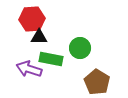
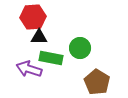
red hexagon: moved 1 px right, 2 px up
green rectangle: moved 1 px up
